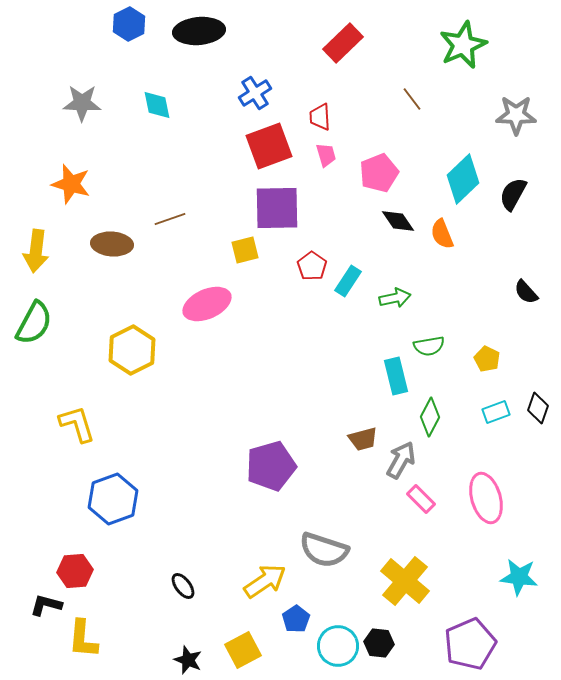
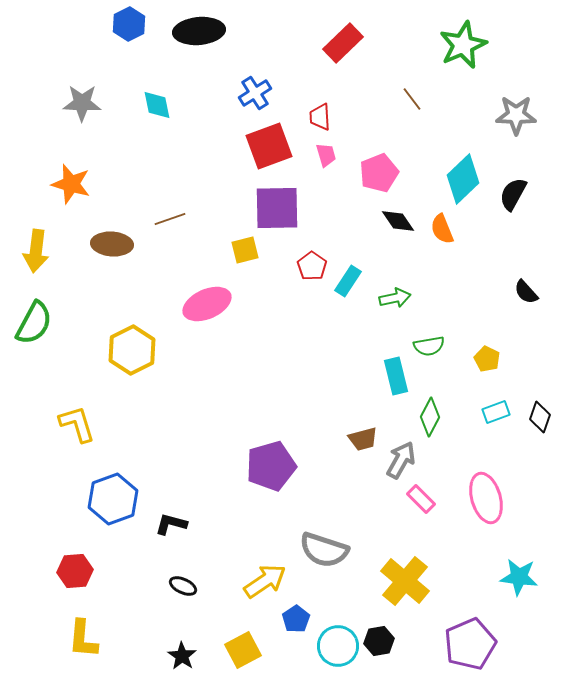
orange semicircle at (442, 234): moved 5 px up
black diamond at (538, 408): moved 2 px right, 9 px down
black ellipse at (183, 586): rotated 28 degrees counterclockwise
black L-shape at (46, 605): moved 125 px right, 81 px up
black hexagon at (379, 643): moved 2 px up; rotated 16 degrees counterclockwise
black star at (188, 660): moved 6 px left, 4 px up; rotated 12 degrees clockwise
